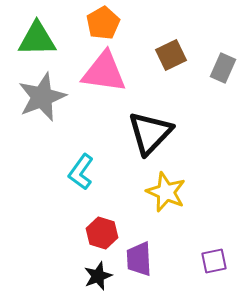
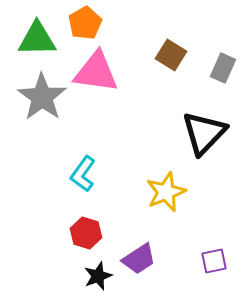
orange pentagon: moved 18 px left
brown square: rotated 32 degrees counterclockwise
pink triangle: moved 8 px left
gray star: rotated 15 degrees counterclockwise
black triangle: moved 54 px right
cyan L-shape: moved 2 px right, 2 px down
yellow star: rotated 27 degrees clockwise
red hexagon: moved 16 px left
purple trapezoid: rotated 120 degrees counterclockwise
